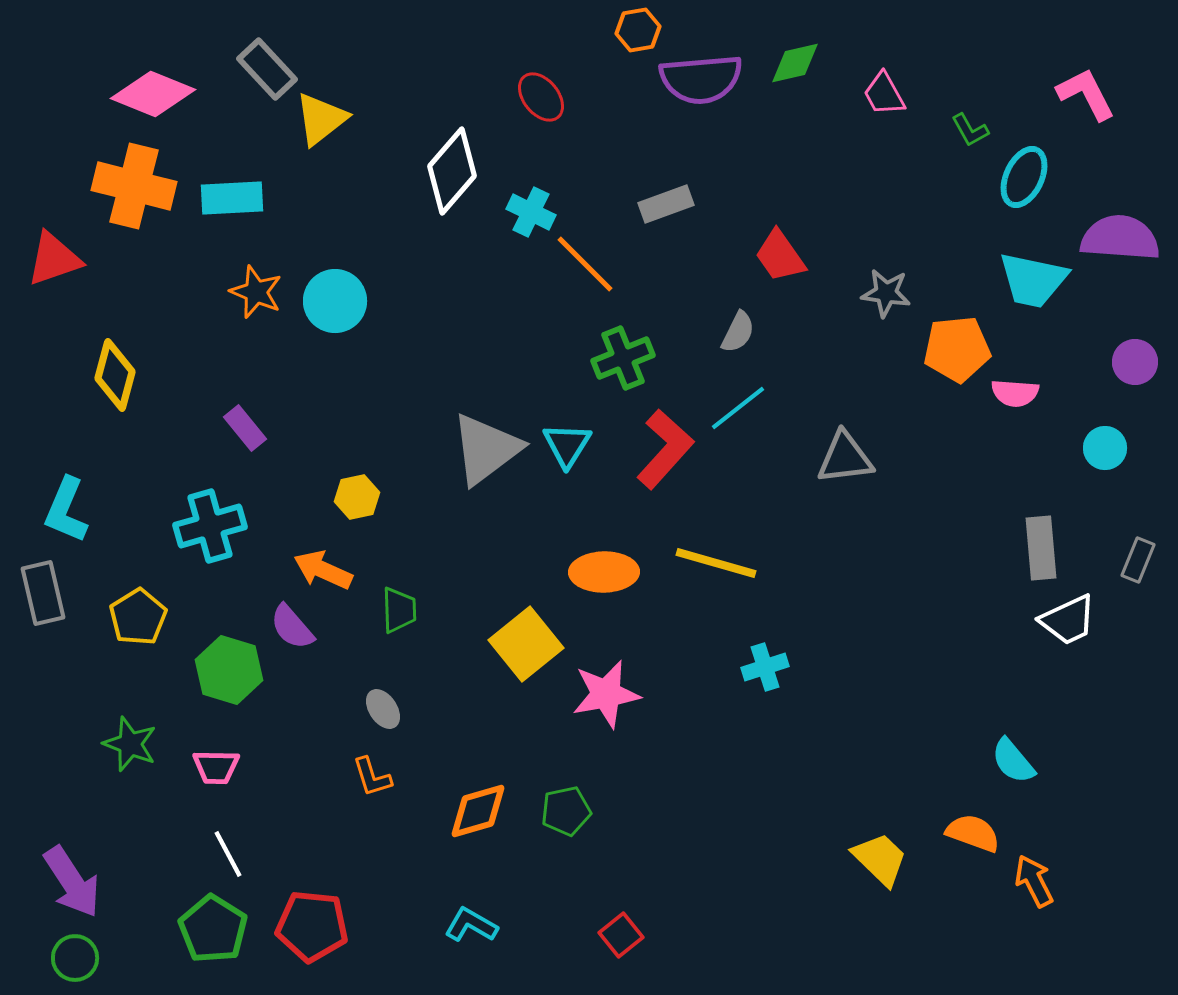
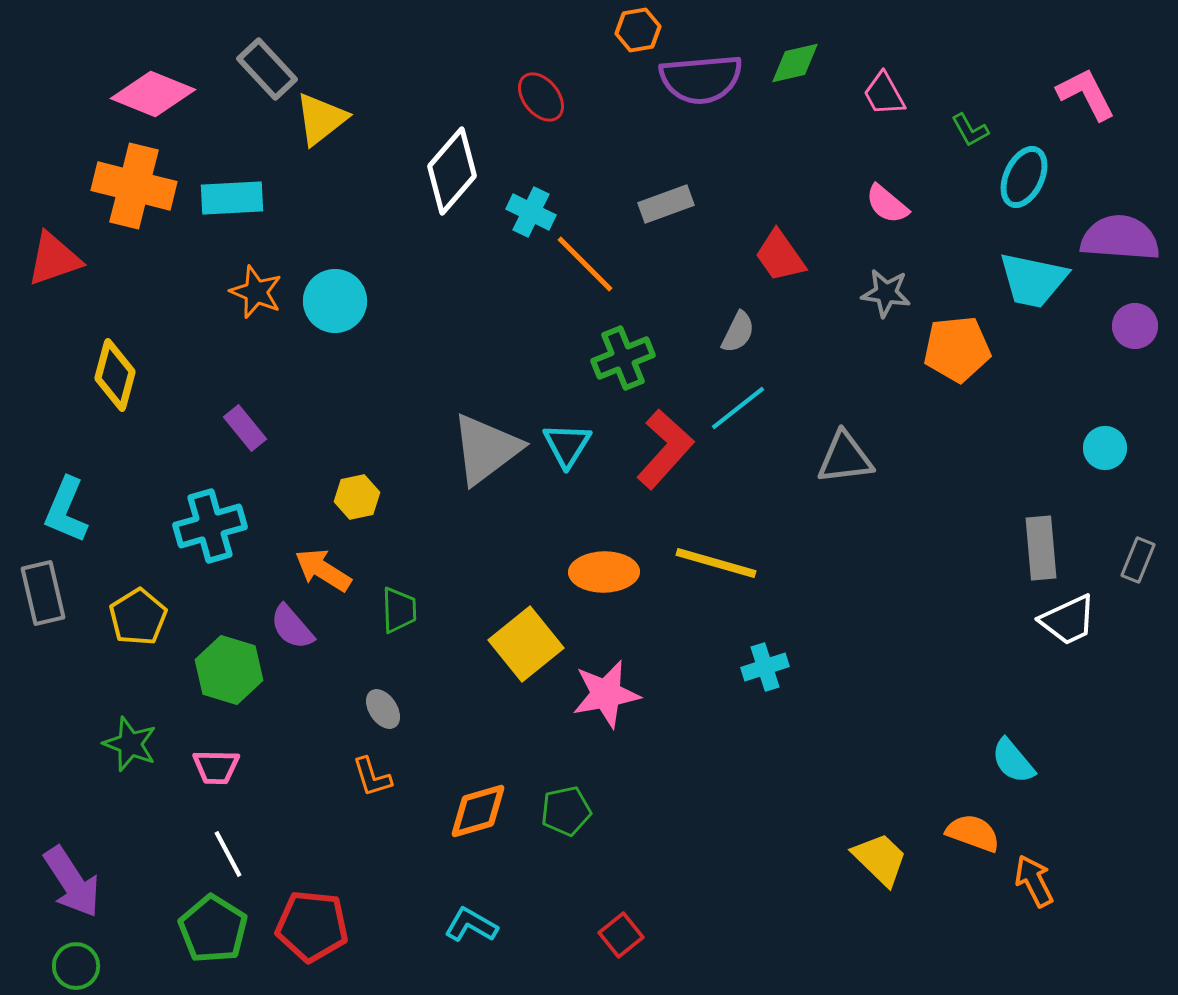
purple circle at (1135, 362): moved 36 px up
pink semicircle at (1015, 393): moved 128 px left, 189 px up; rotated 36 degrees clockwise
orange arrow at (323, 570): rotated 8 degrees clockwise
green circle at (75, 958): moved 1 px right, 8 px down
